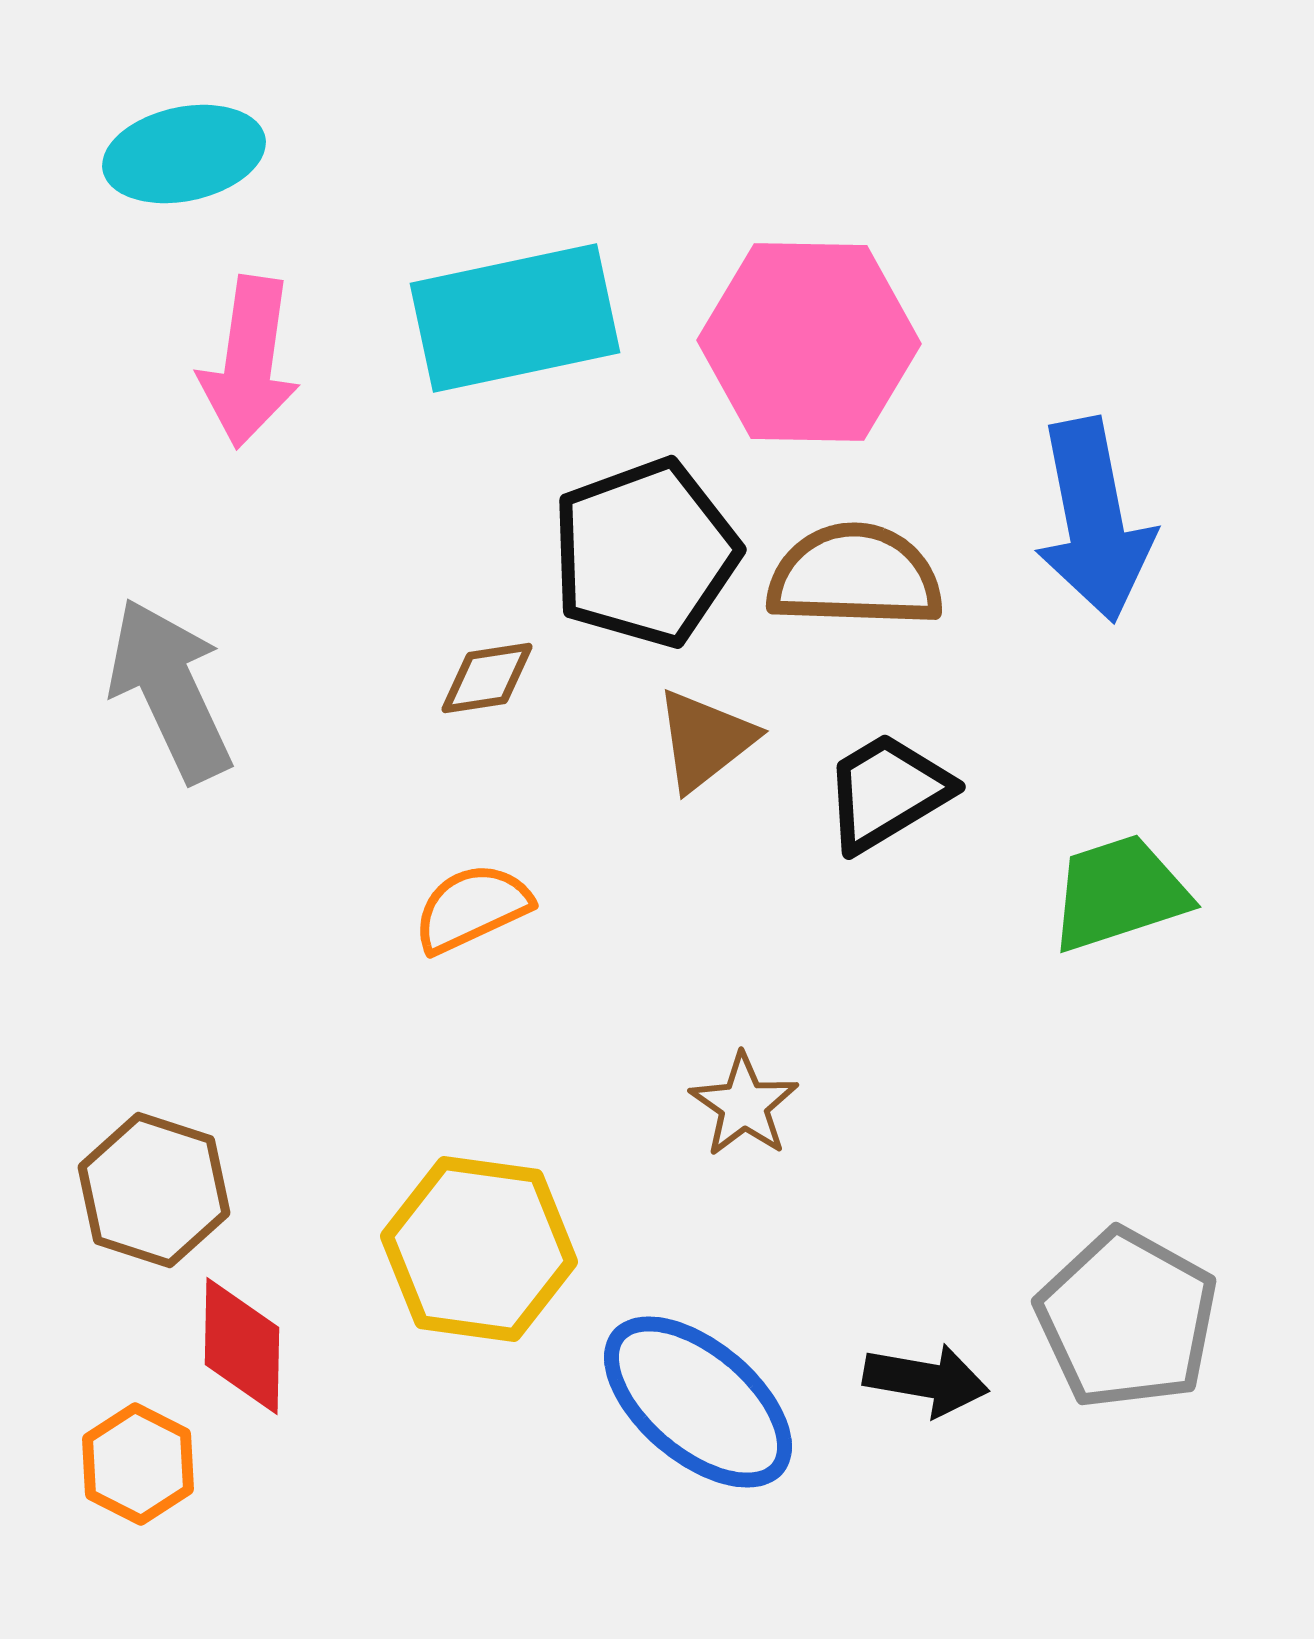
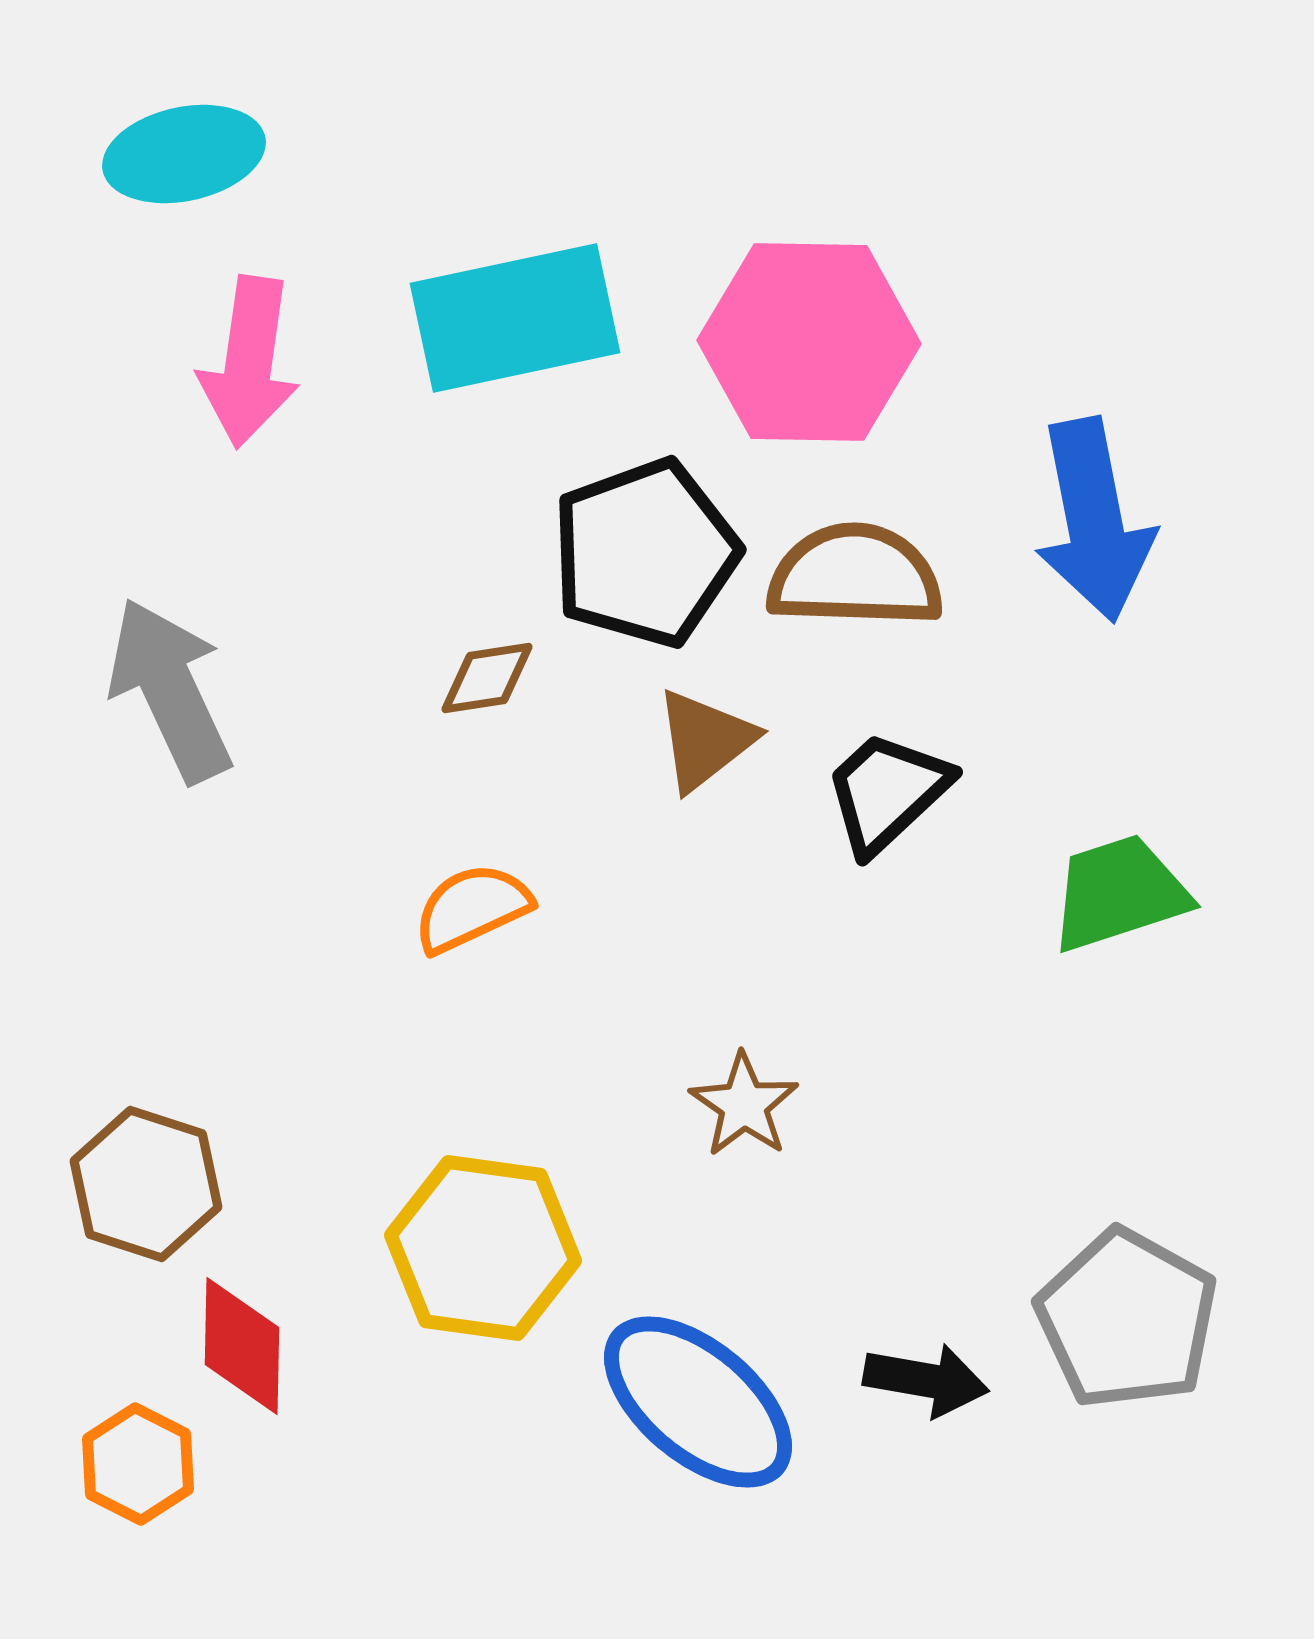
black trapezoid: rotated 12 degrees counterclockwise
brown hexagon: moved 8 px left, 6 px up
yellow hexagon: moved 4 px right, 1 px up
